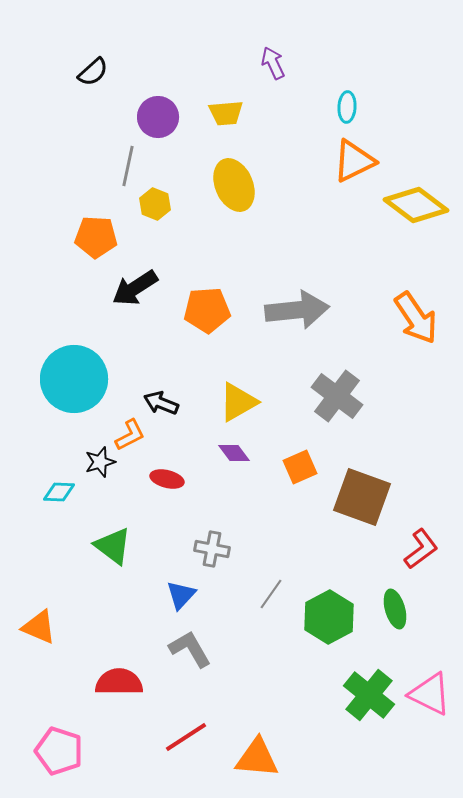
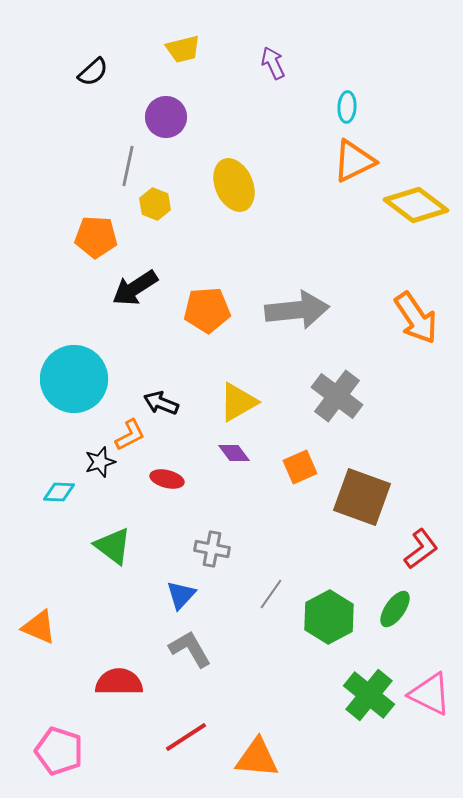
yellow trapezoid at (226, 113): moved 43 px left, 64 px up; rotated 9 degrees counterclockwise
purple circle at (158, 117): moved 8 px right
green ellipse at (395, 609): rotated 51 degrees clockwise
